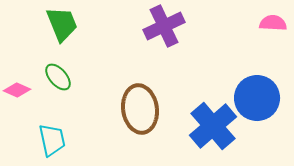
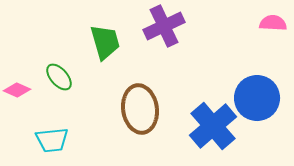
green trapezoid: moved 43 px right, 18 px down; rotated 6 degrees clockwise
green ellipse: moved 1 px right
cyan trapezoid: rotated 96 degrees clockwise
